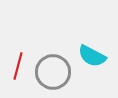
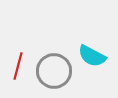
gray circle: moved 1 px right, 1 px up
